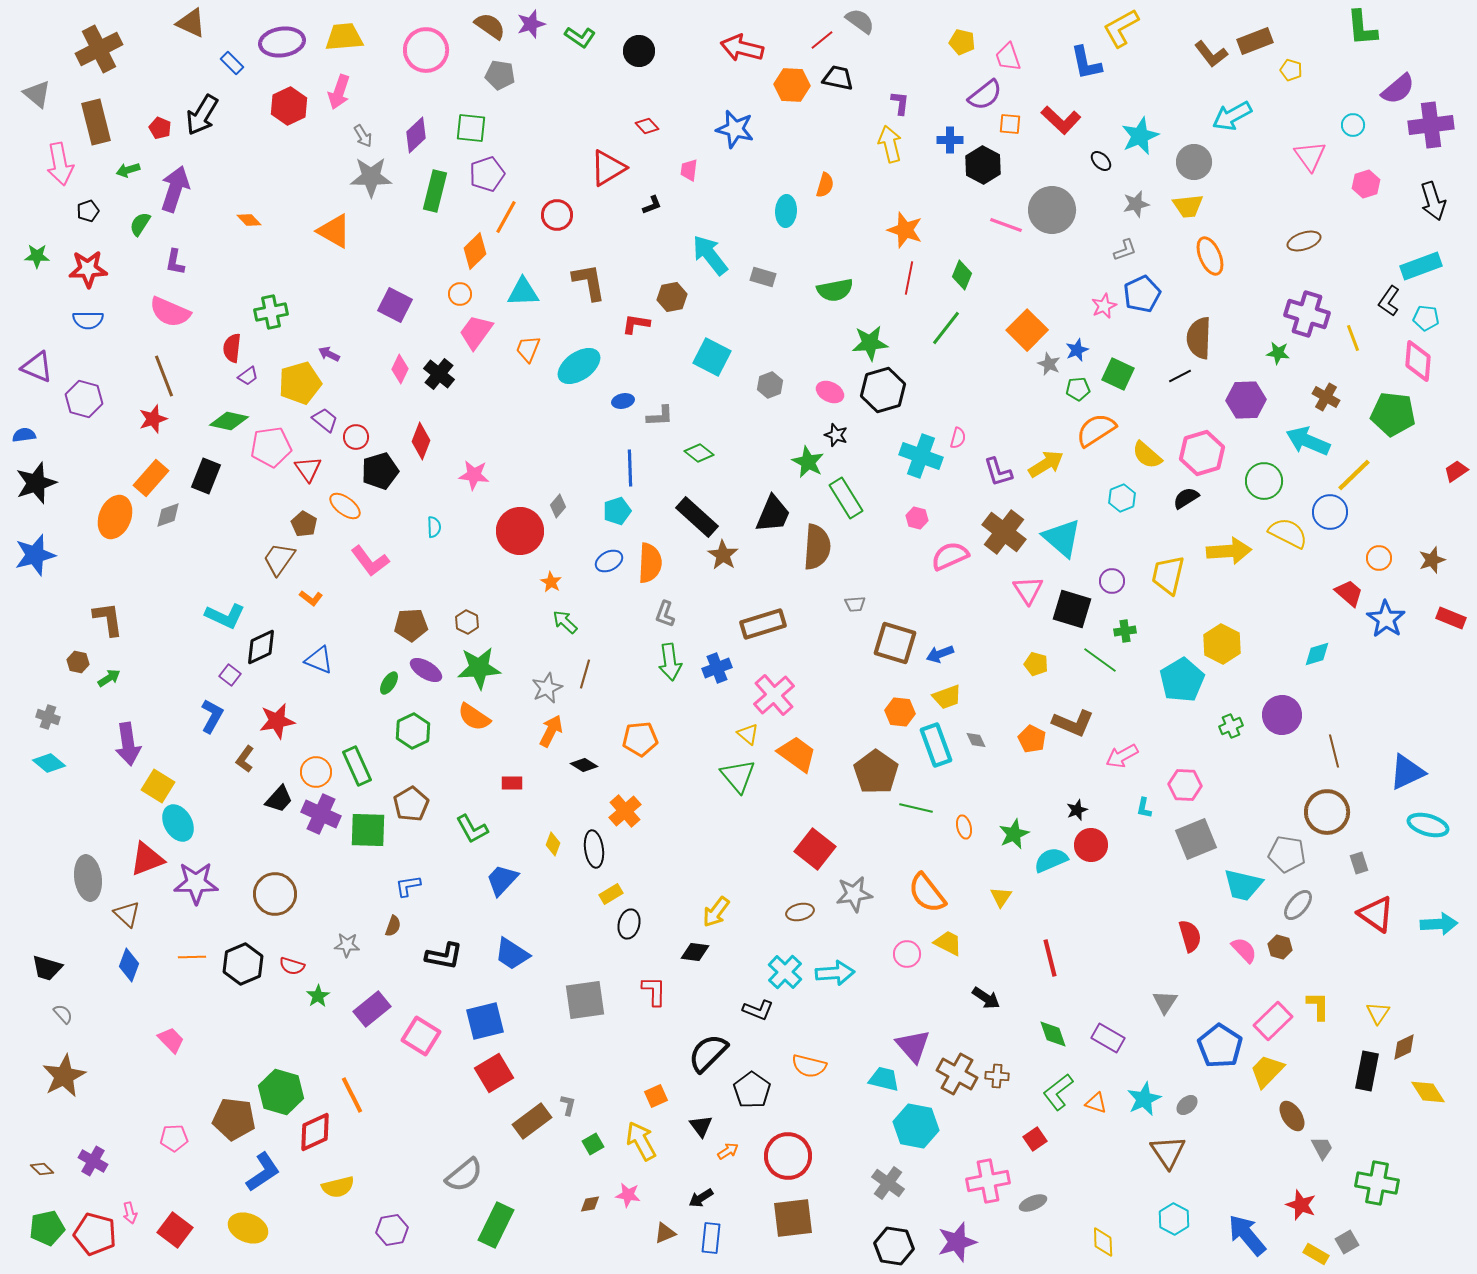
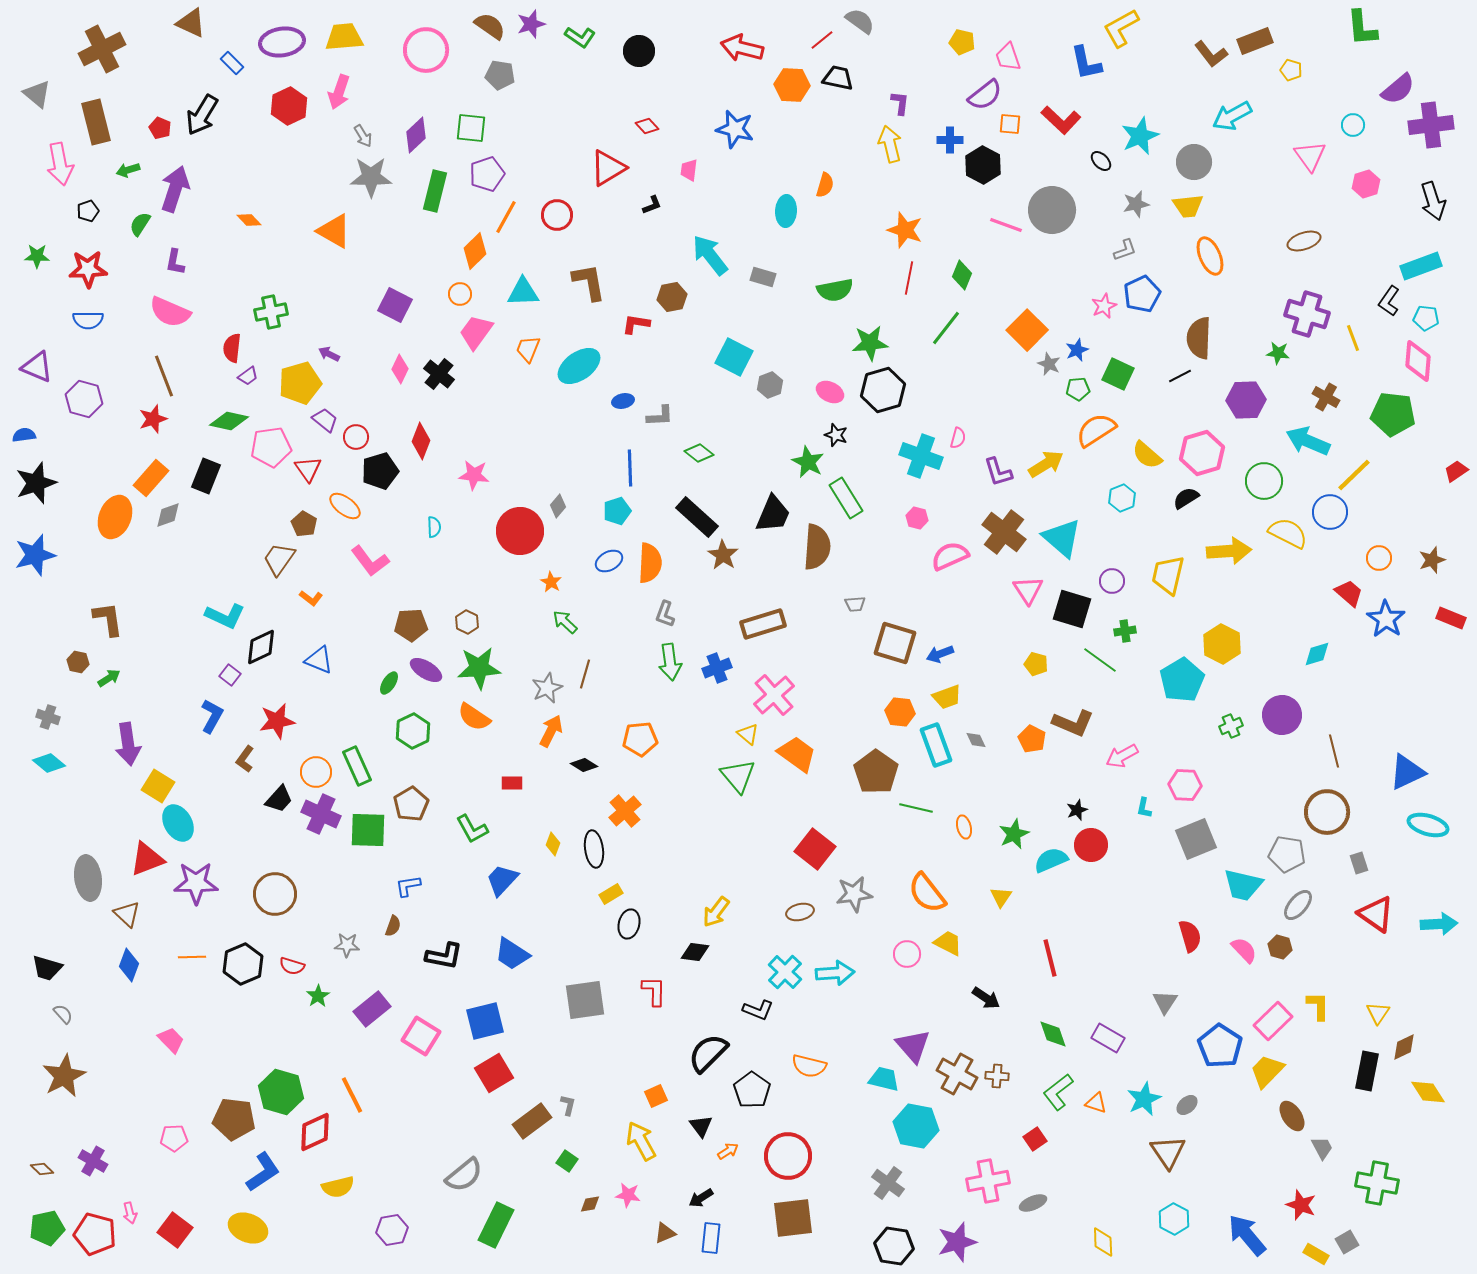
brown cross at (99, 49): moved 3 px right
cyan square at (712, 357): moved 22 px right
green square at (593, 1144): moved 26 px left, 17 px down; rotated 25 degrees counterclockwise
